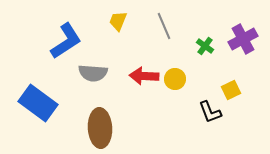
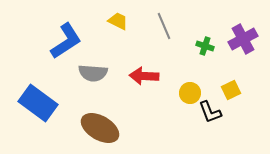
yellow trapezoid: rotated 95 degrees clockwise
green cross: rotated 18 degrees counterclockwise
yellow circle: moved 15 px right, 14 px down
brown ellipse: rotated 57 degrees counterclockwise
